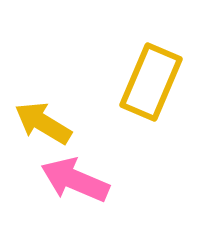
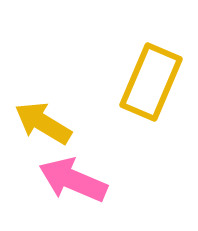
pink arrow: moved 2 px left
